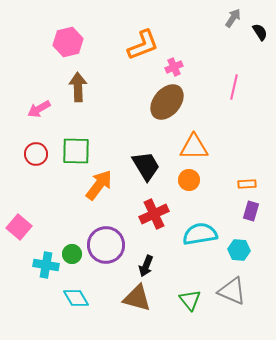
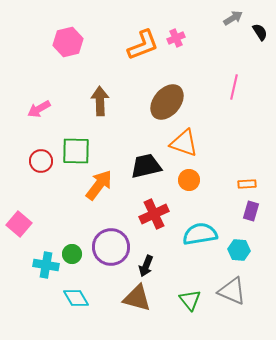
gray arrow: rotated 24 degrees clockwise
pink cross: moved 2 px right, 29 px up
brown arrow: moved 22 px right, 14 px down
orange triangle: moved 10 px left, 4 px up; rotated 20 degrees clockwise
red circle: moved 5 px right, 7 px down
black trapezoid: rotated 72 degrees counterclockwise
pink square: moved 3 px up
purple circle: moved 5 px right, 2 px down
